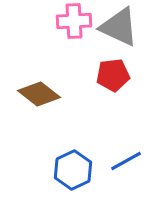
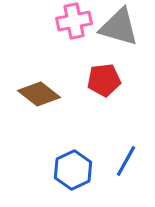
pink cross: rotated 8 degrees counterclockwise
gray triangle: rotated 9 degrees counterclockwise
red pentagon: moved 9 px left, 5 px down
blue line: rotated 32 degrees counterclockwise
